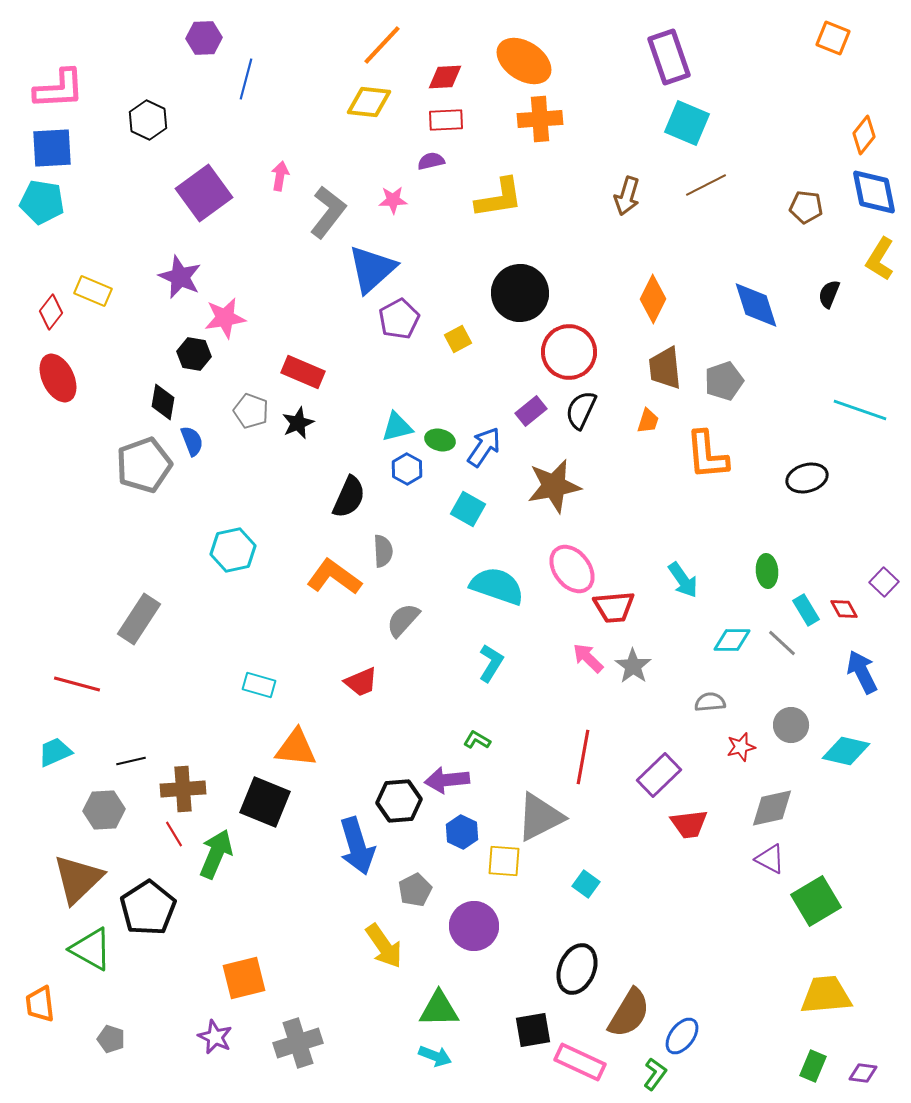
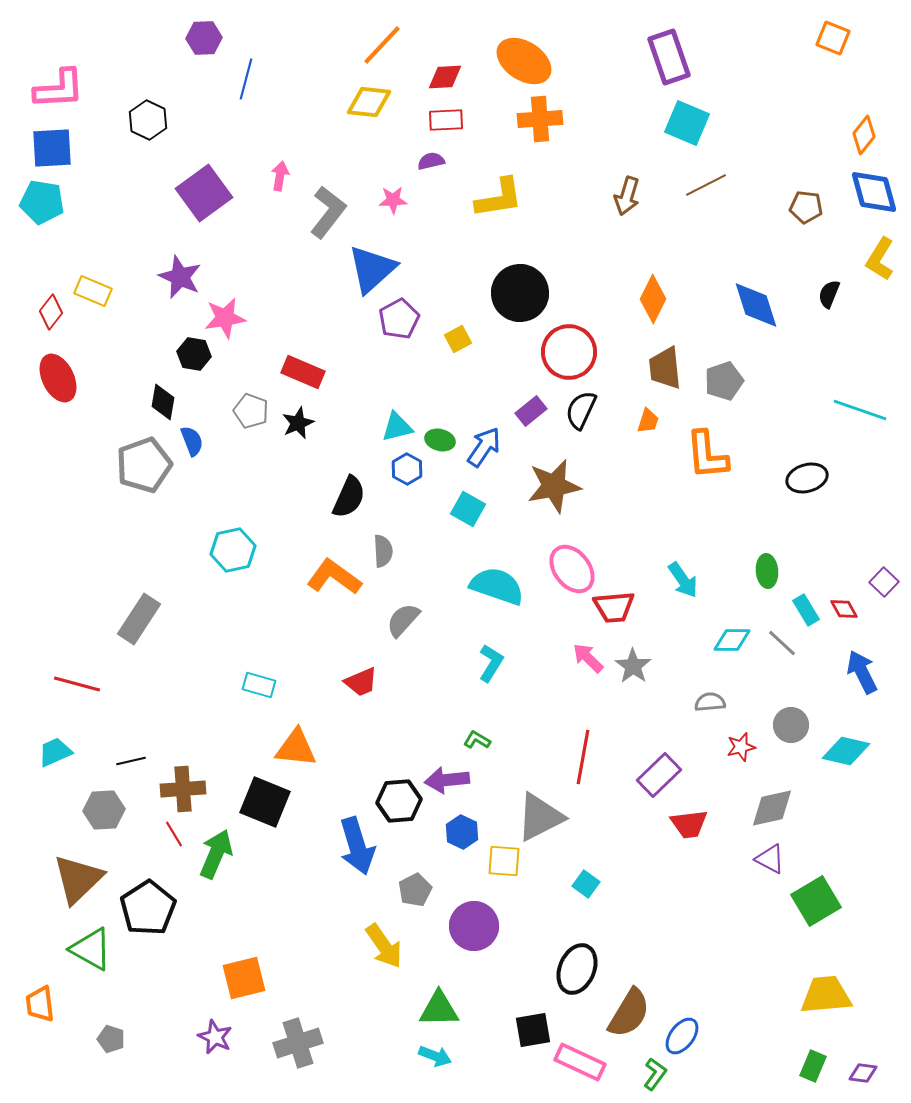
blue diamond at (874, 192): rotated 4 degrees counterclockwise
